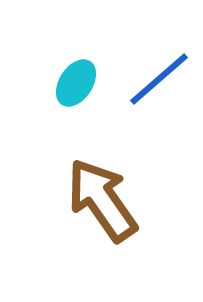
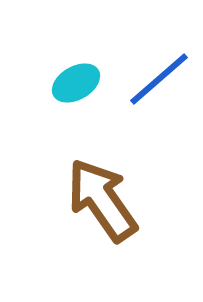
cyan ellipse: rotated 27 degrees clockwise
